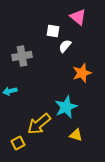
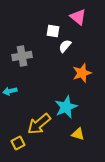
yellow triangle: moved 2 px right, 1 px up
